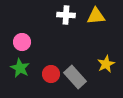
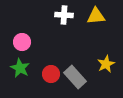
white cross: moved 2 px left
